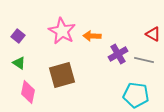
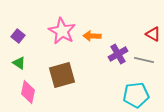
cyan pentagon: rotated 15 degrees counterclockwise
